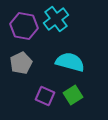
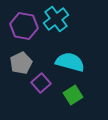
purple square: moved 4 px left, 13 px up; rotated 24 degrees clockwise
